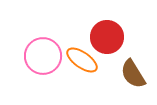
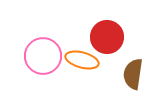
orange ellipse: rotated 20 degrees counterclockwise
brown semicircle: rotated 40 degrees clockwise
